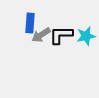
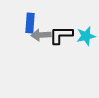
gray arrow: rotated 30 degrees clockwise
